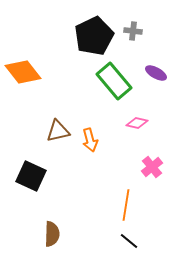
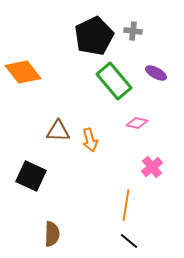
brown triangle: rotated 15 degrees clockwise
